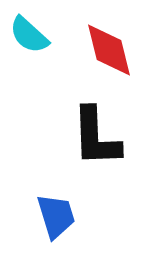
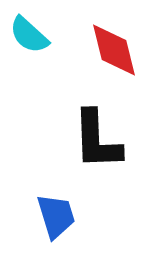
red diamond: moved 5 px right
black L-shape: moved 1 px right, 3 px down
